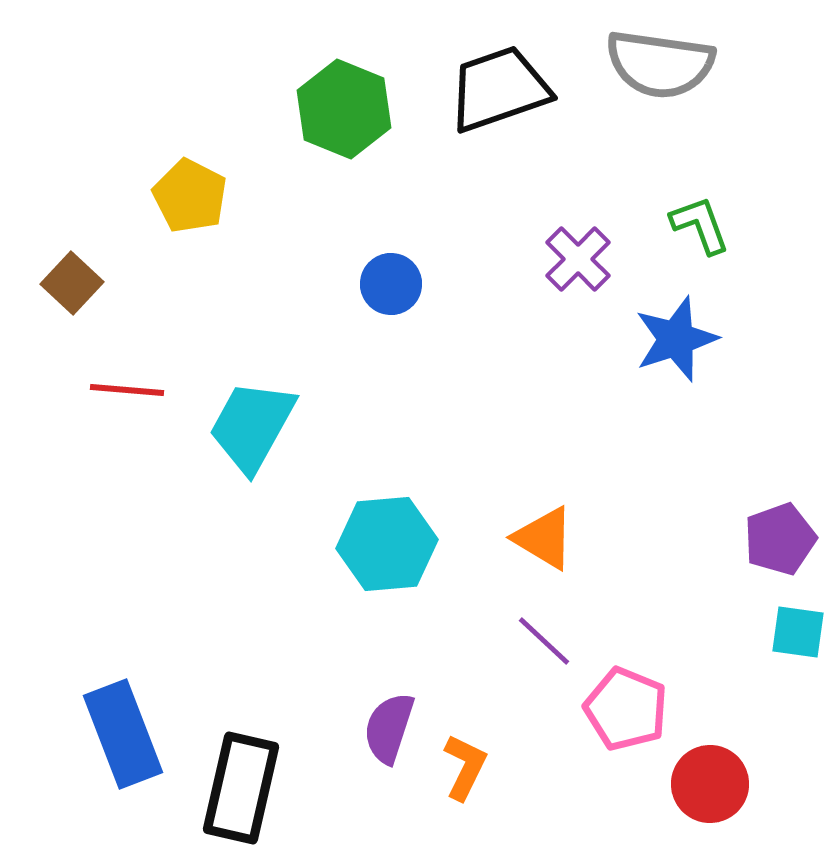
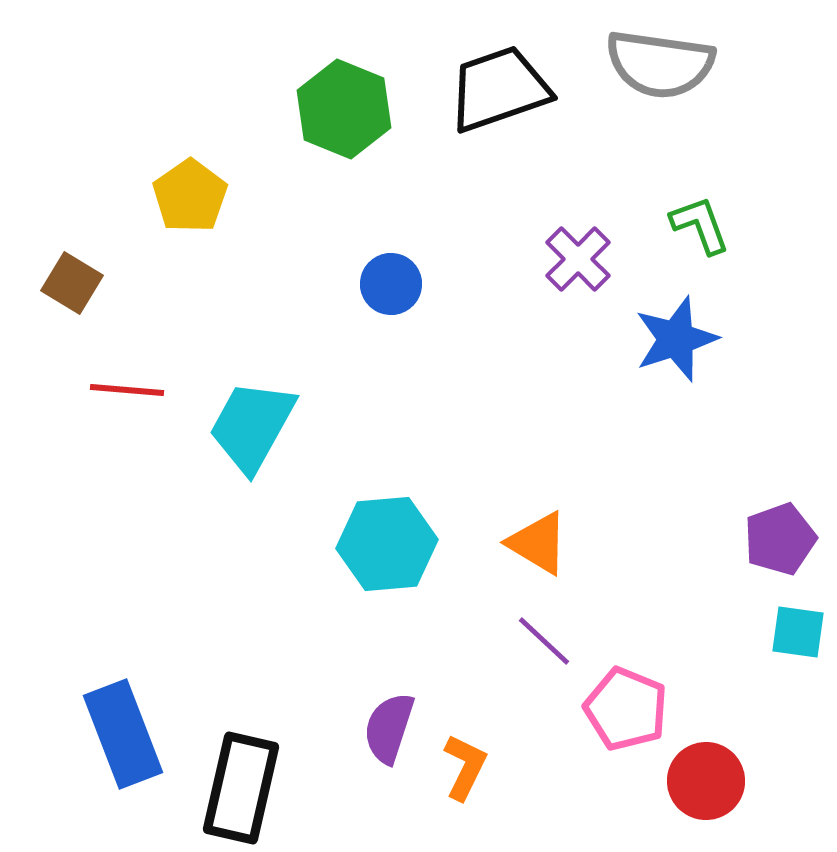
yellow pentagon: rotated 10 degrees clockwise
brown square: rotated 12 degrees counterclockwise
orange triangle: moved 6 px left, 5 px down
red circle: moved 4 px left, 3 px up
